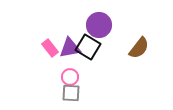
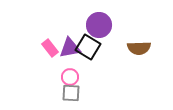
brown semicircle: rotated 50 degrees clockwise
